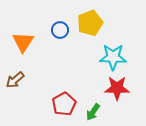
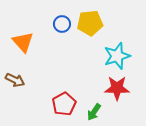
yellow pentagon: rotated 15 degrees clockwise
blue circle: moved 2 px right, 6 px up
orange triangle: rotated 15 degrees counterclockwise
cyan star: moved 4 px right, 1 px up; rotated 20 degrees counterclockwise
brown arrow: rotated 114 degrees counterclockwise
green arrow: moved 1 px right
